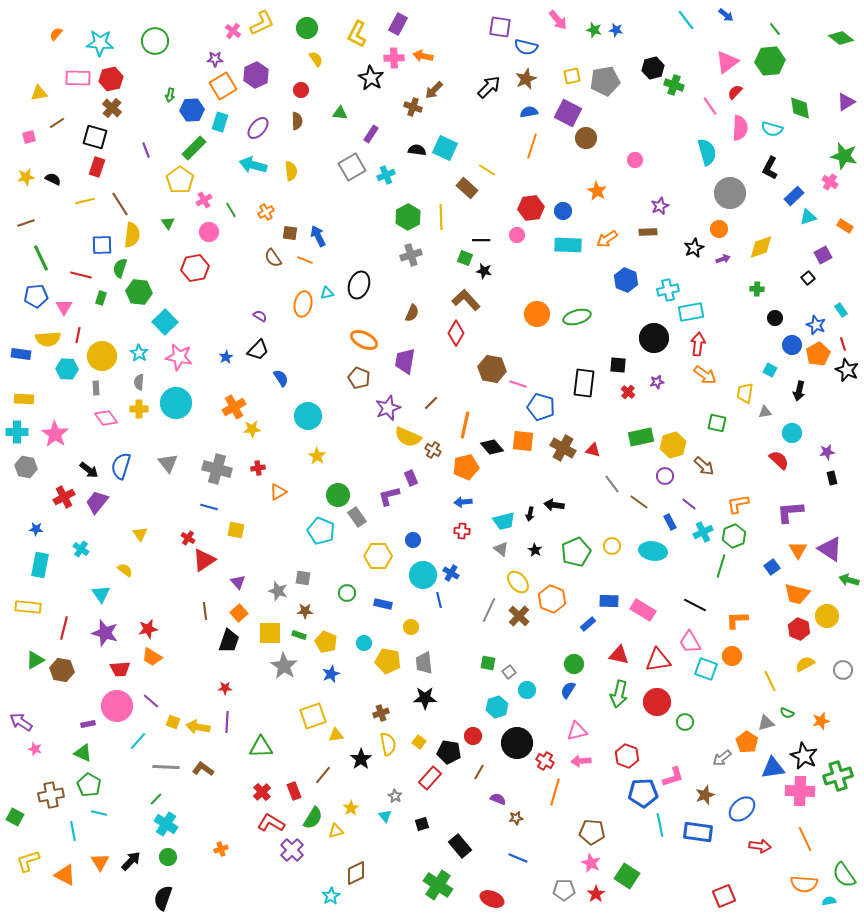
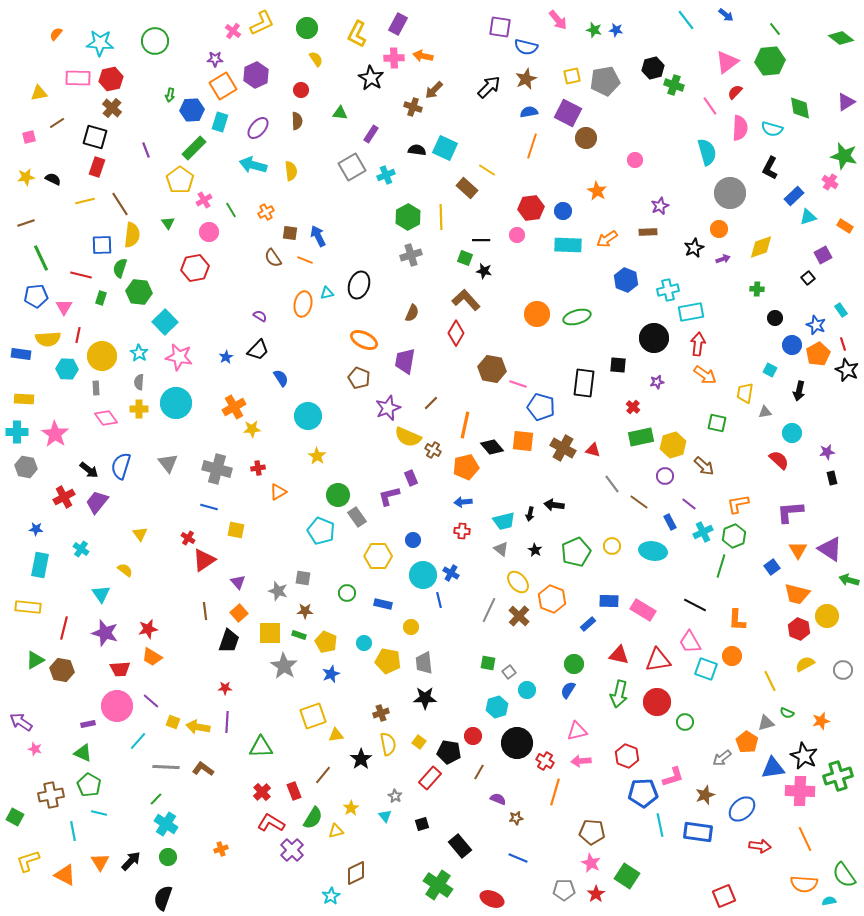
red cross at (628, 392): moved 5 px right, 15 px down
orange L-shape at (737, 620): rotated 85 degrees counterclockwise
